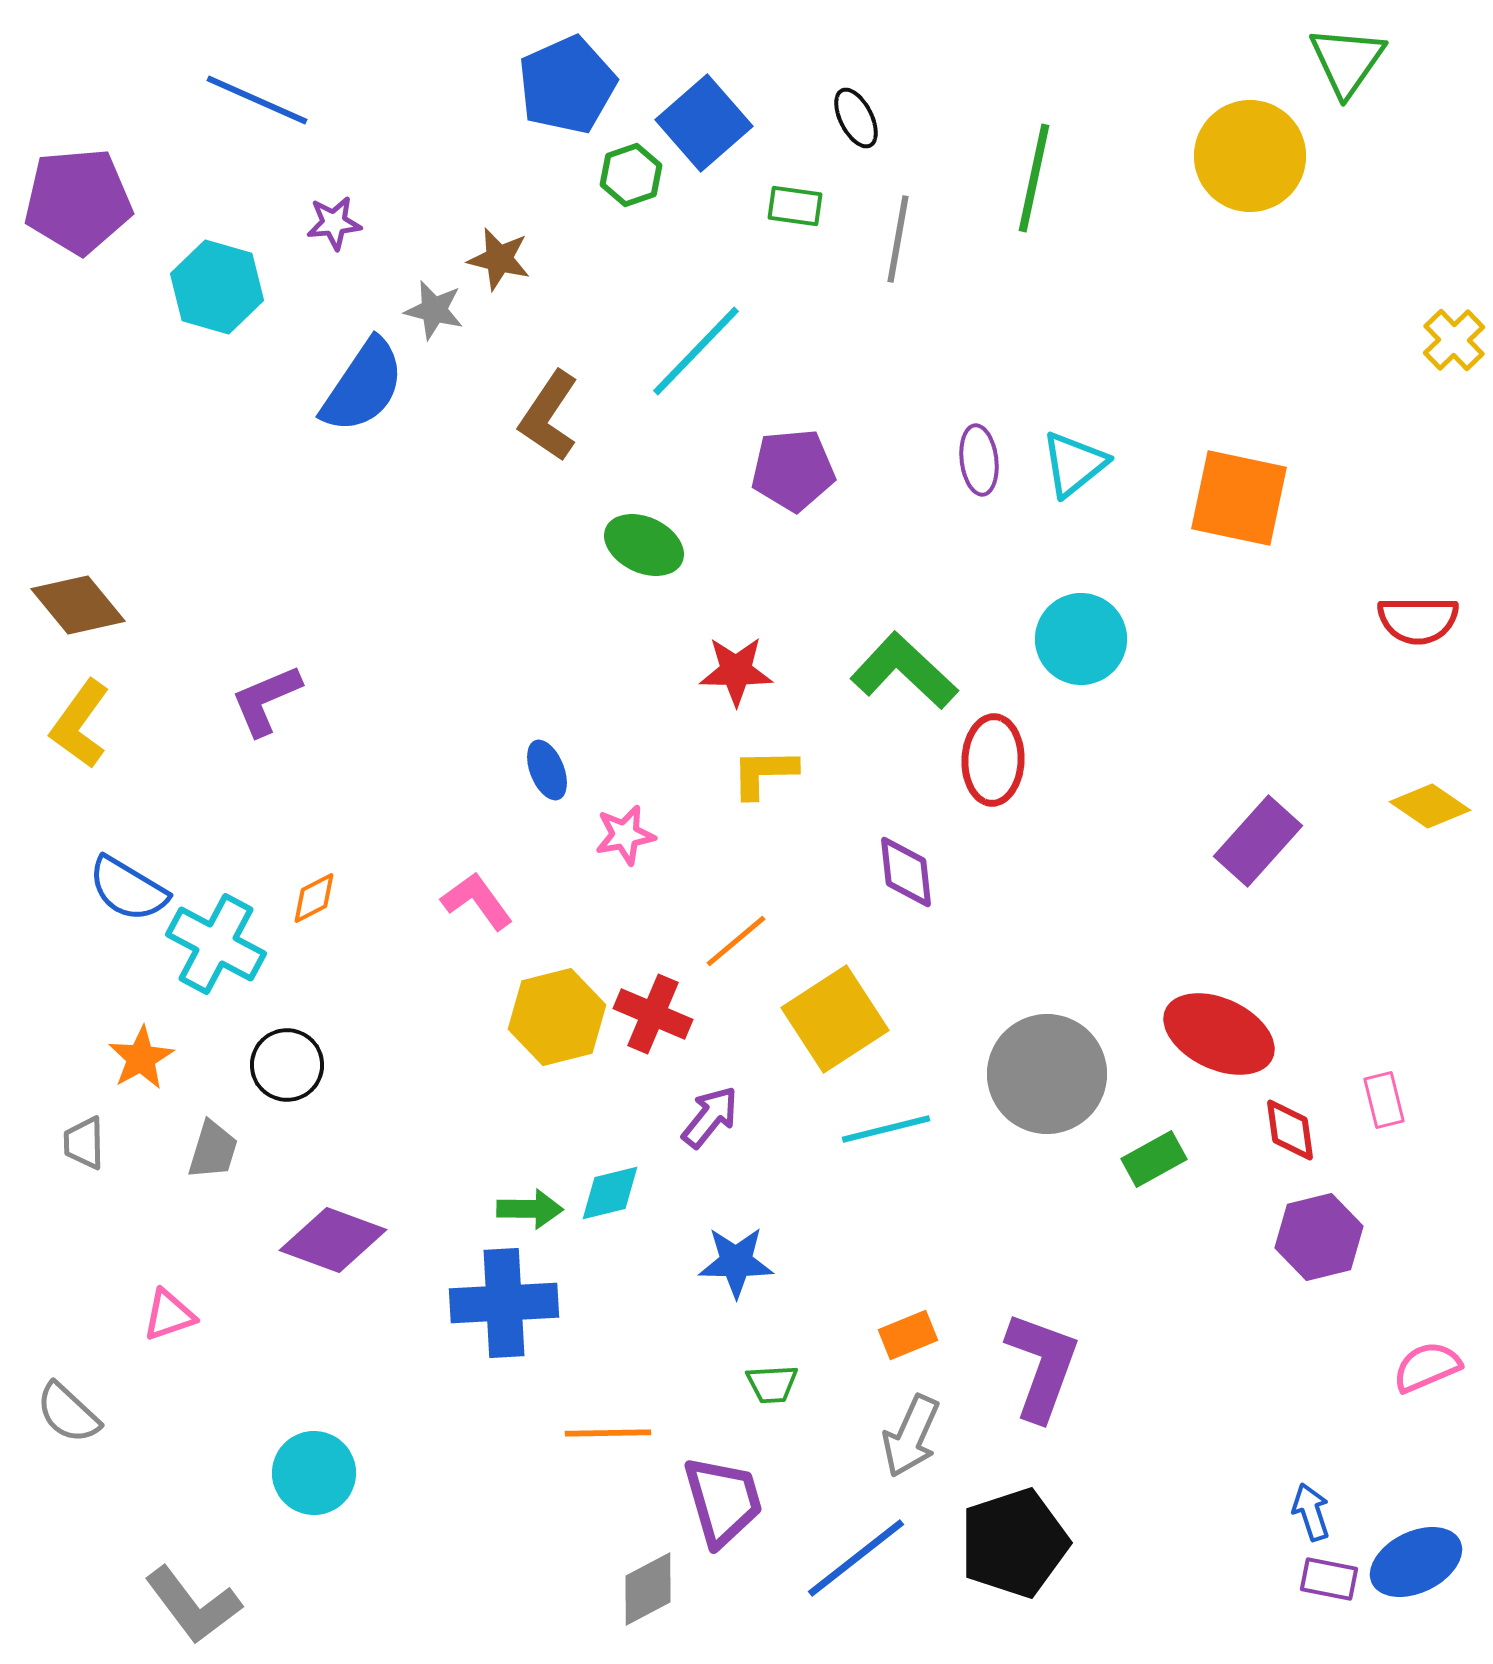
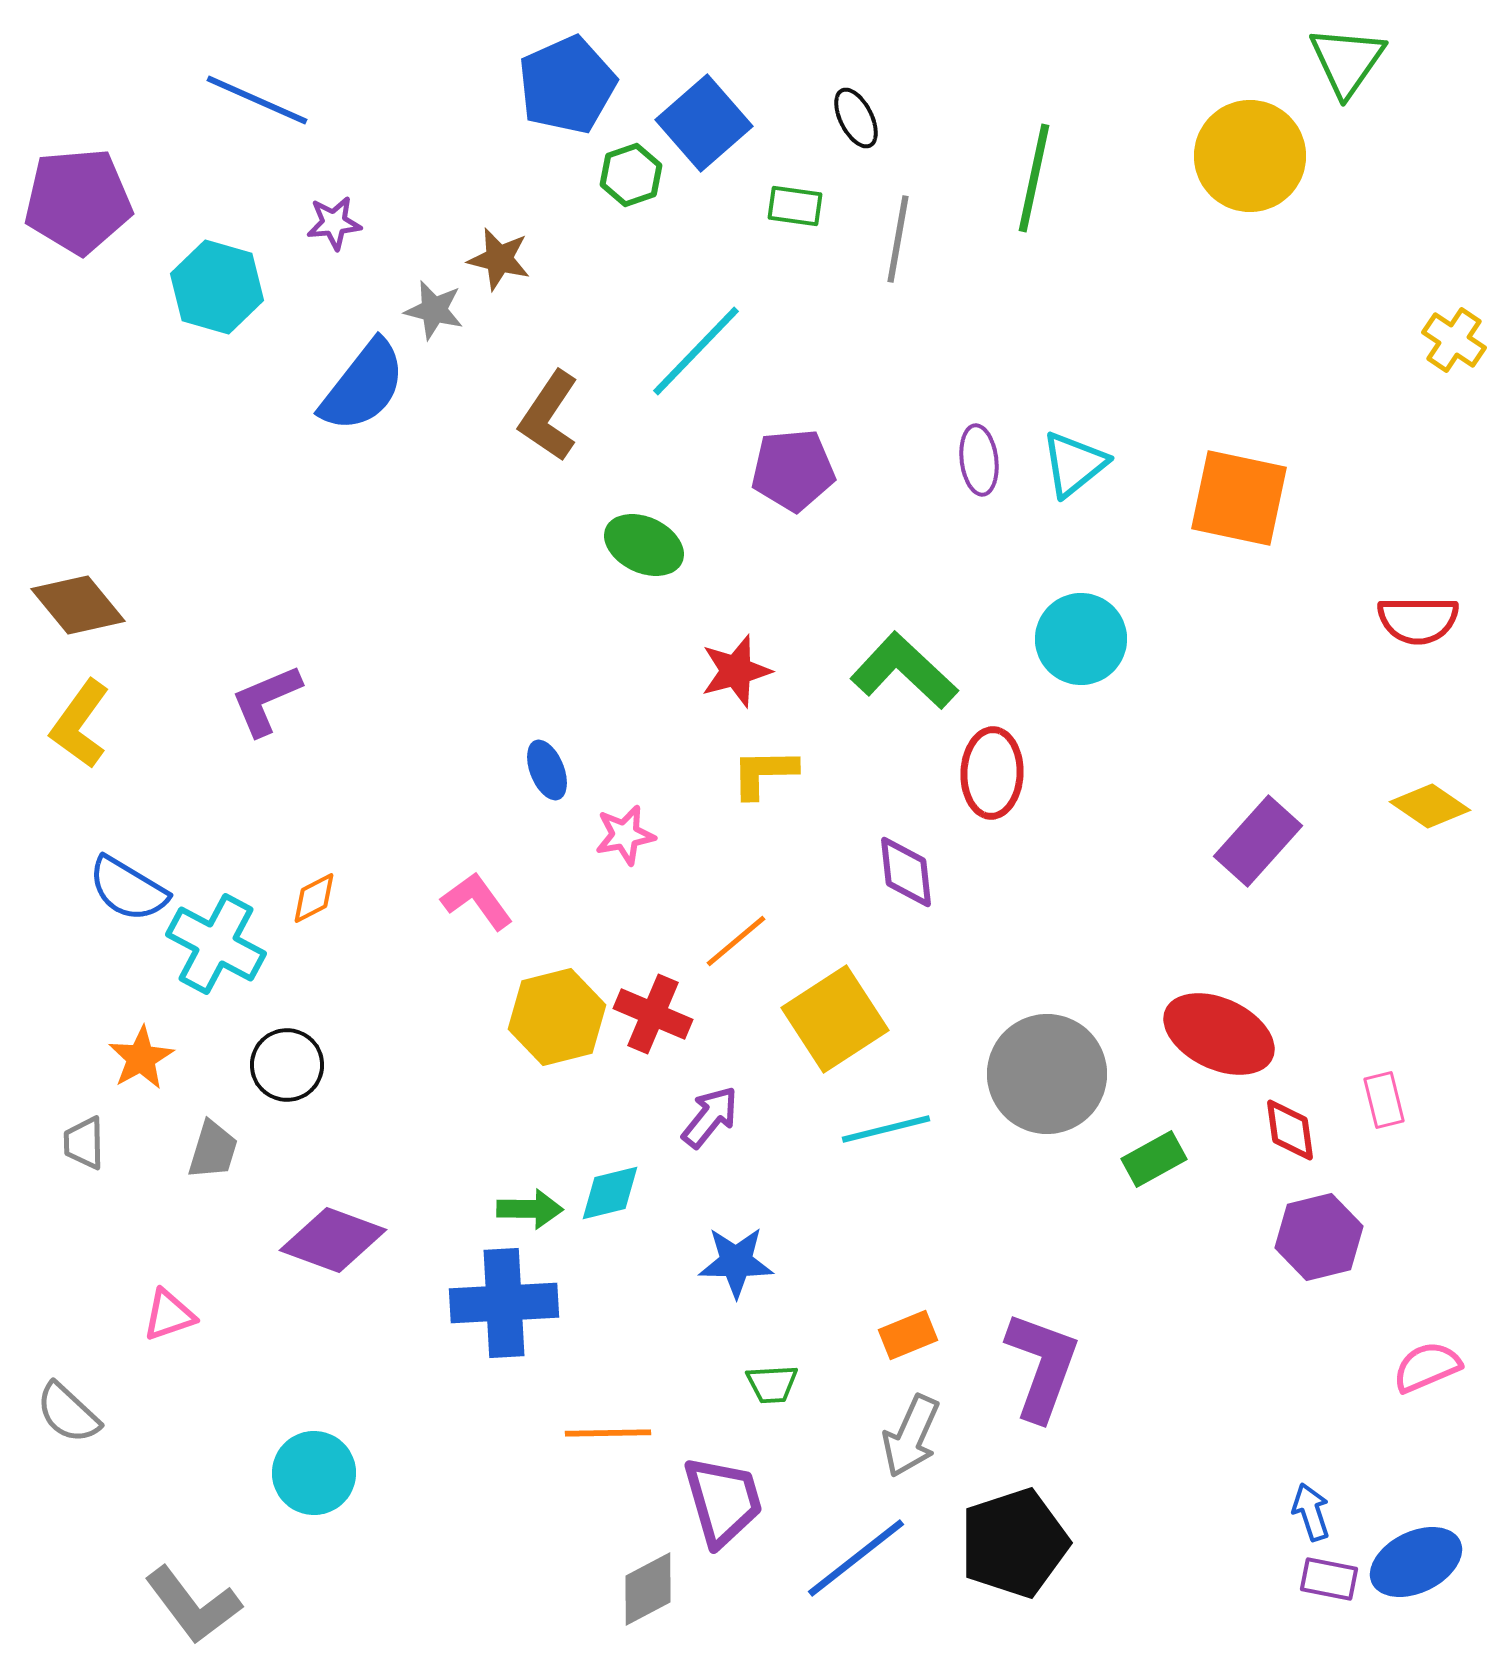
yellow cross at (1454, 340): rotated 12 degrees counterclockwise
blue semicircle at (363, 386): rotated 4 degrees clockwise
red star at (736, 671): rotated 16 degrees counterclockwise
red ellipse at (993, 760): moved 1 px left, 13 px down
